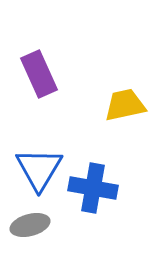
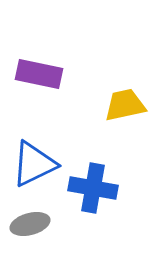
purple rectangle: rotated 54 degrees counterclockwise
blue triangle: moved 5 px left, 5 px up; rotated 33 degrees clockwise
gray ellipse: moved 1 px up
